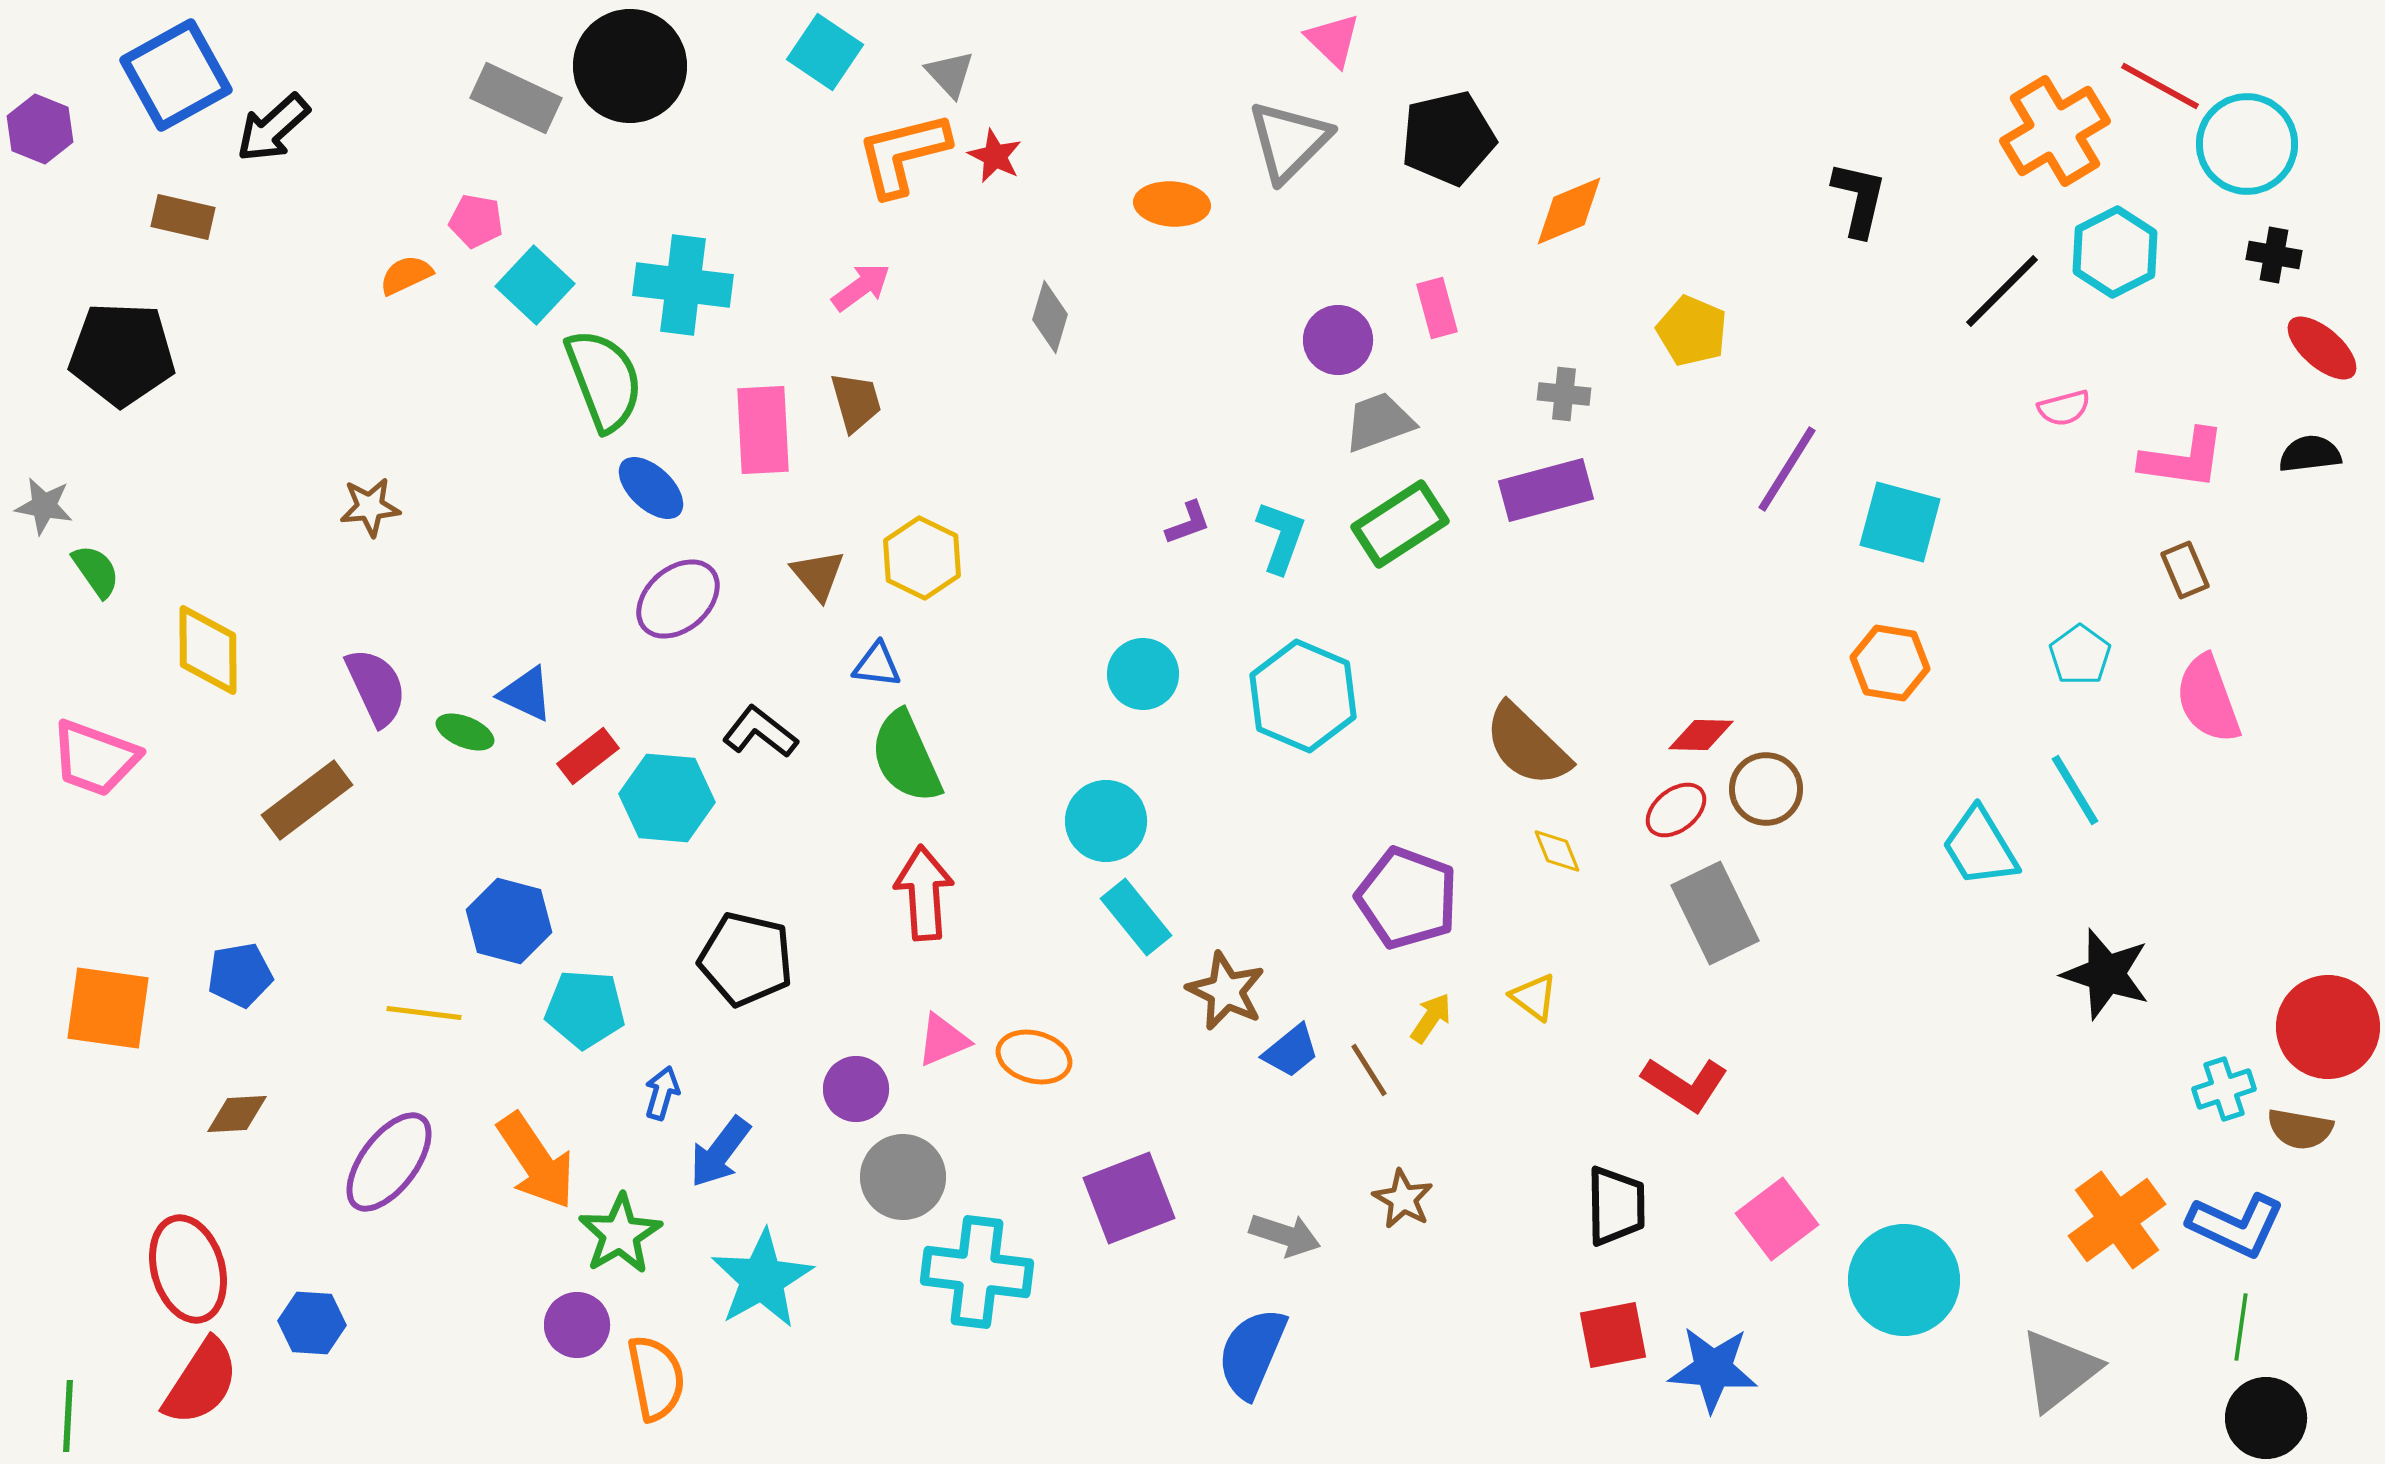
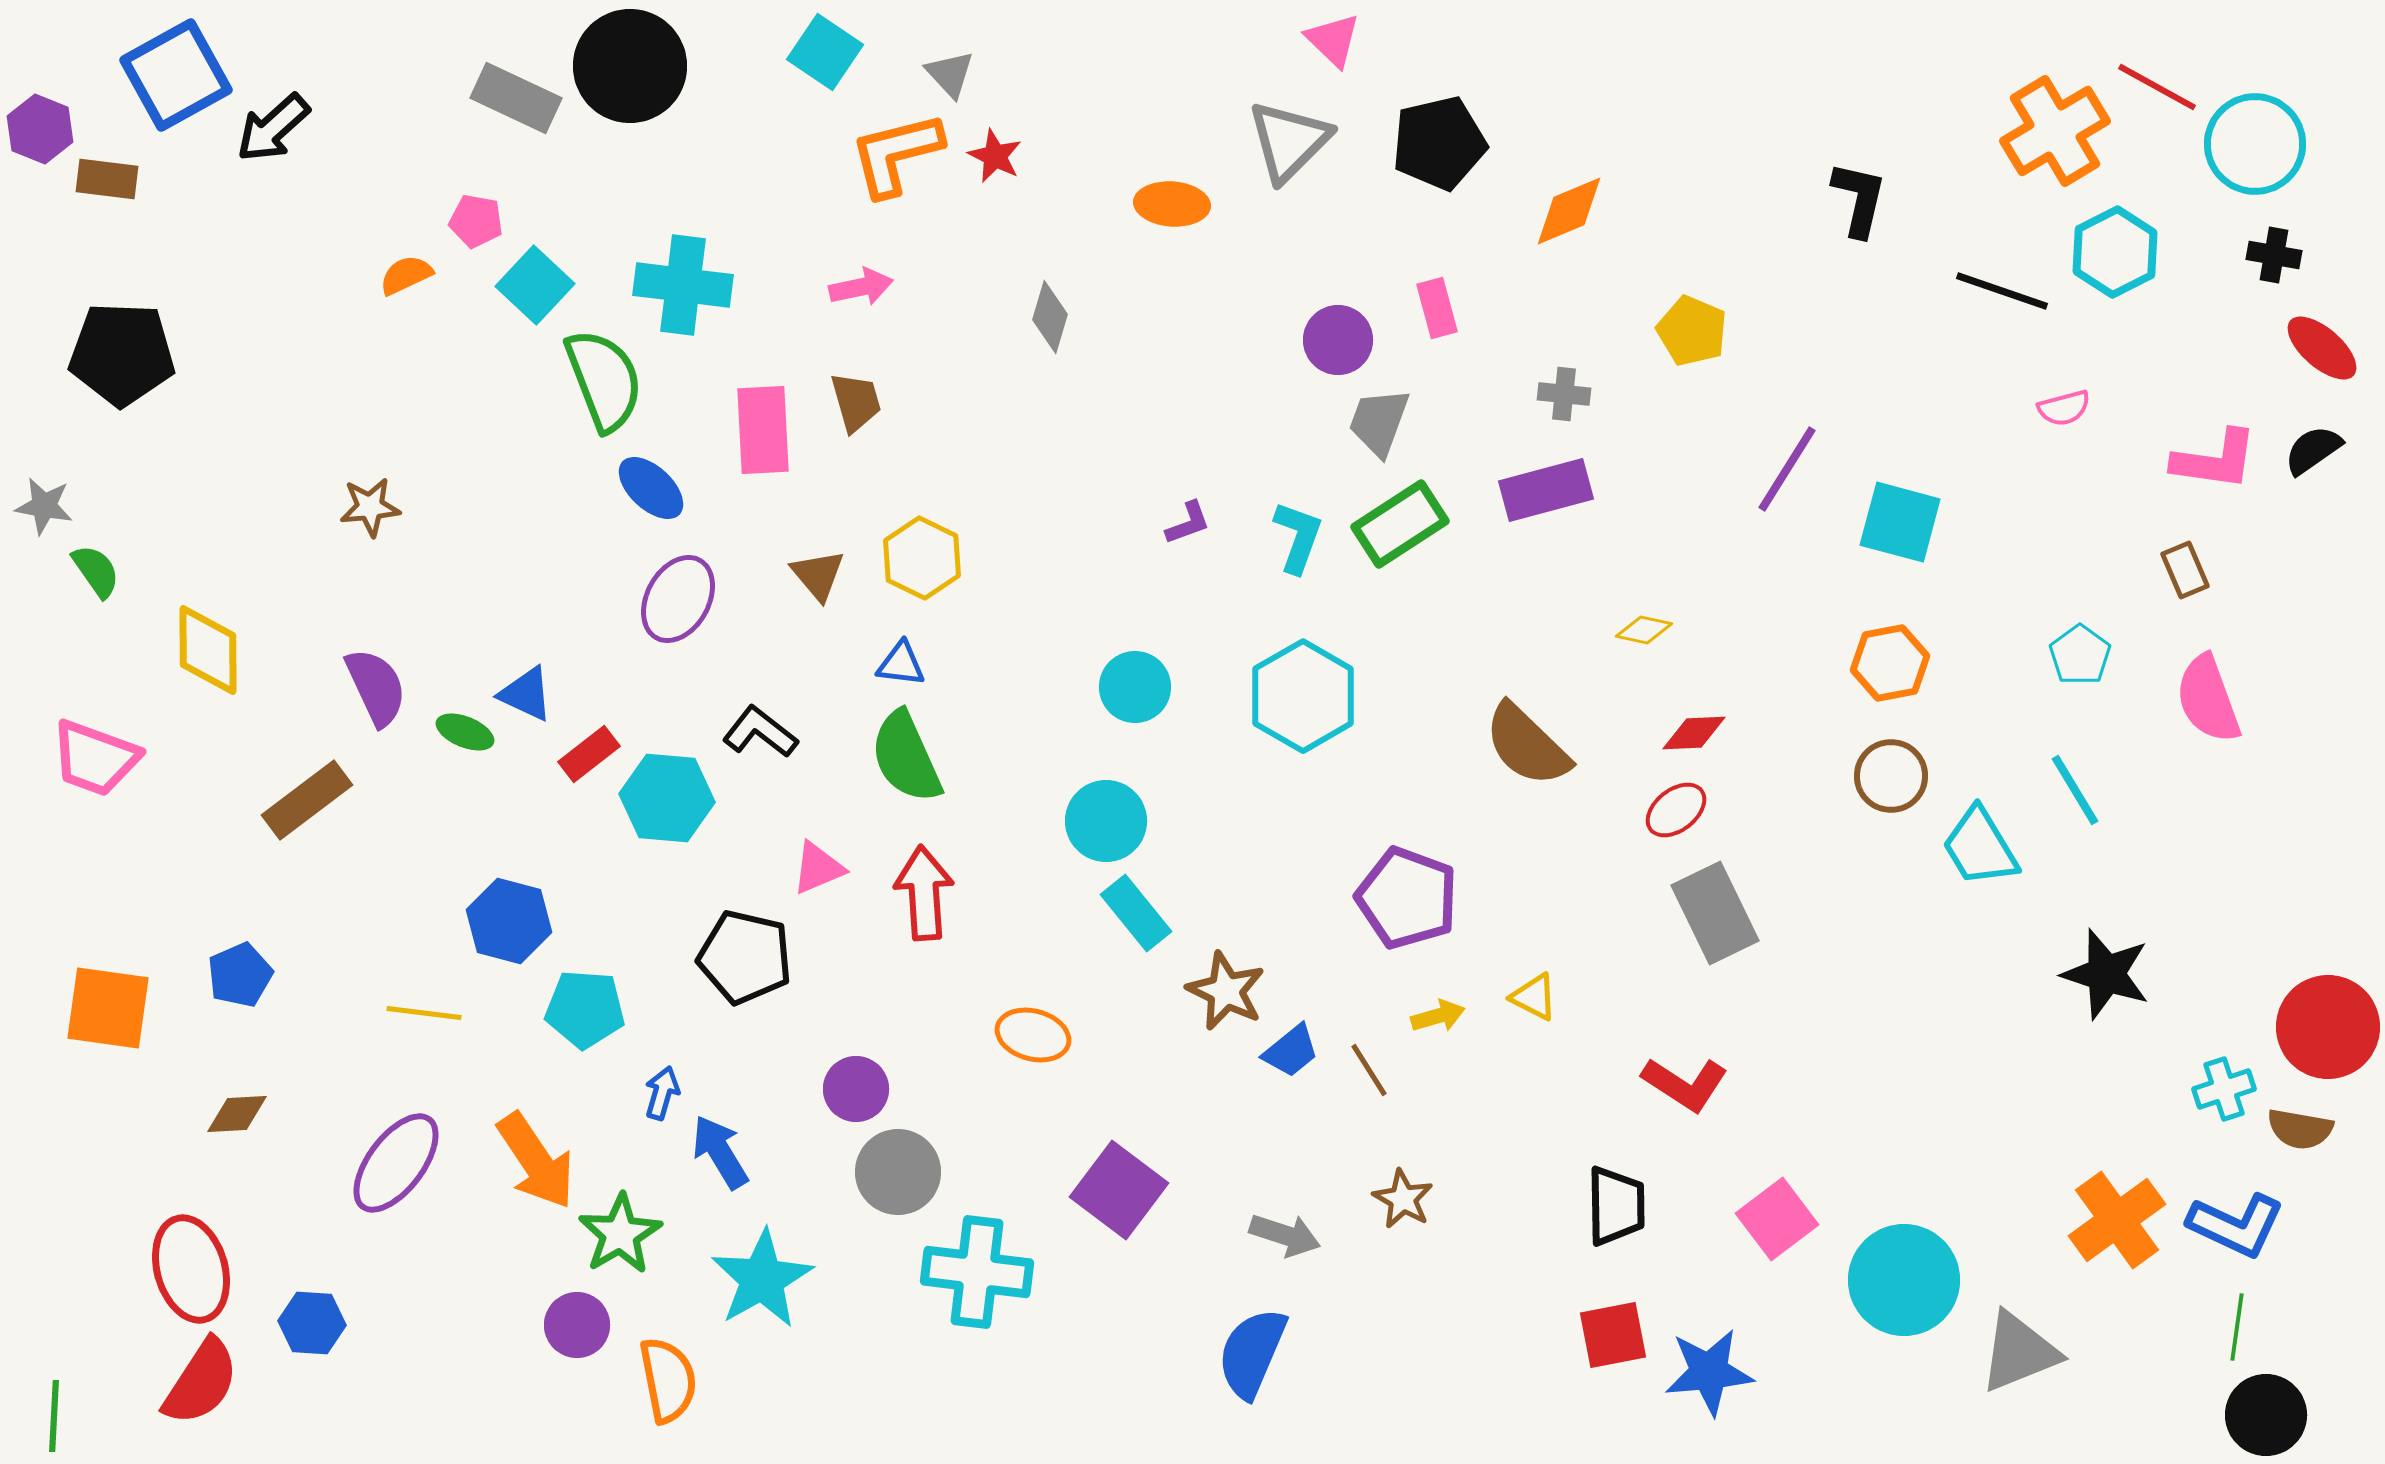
red line at (2160, 86): moved 3 px left, 1 px down
black pentagon at (1448, 138): moved 9 px left, 5 px down
cyan circle at (2247, 144): moved 8 px right
orange L-shape at (903, 154): moved 7 px left
brown rectangle at (183, 217): moved 76 px left, 38 px up; rotated 6 degrees counterclockwise
pink arrow at (861, 287): rotated 24 degrees clockwise
black line at (2002, 291): rotated 64 degrees clockwise
gray trapezoid at (1379, 422): rotated 50 degrees counterclockwise
black semicircle at (2310, 454): moved 3 px right, 4 px up; rotated 28 degrees counterclockwise
pink L-shape at (2183, 459): moved 32 px right, 1 px down
cyan L-shape at (1281, 537): moved 17 px right
purple ellipse at (678, 599): rotated 20 degrees counterclockwise
orange hexagon at (1890, 663): rotated 20 degrees counterclockwise
blue triangle at (877, 665): moved 24 px right, 1 px up
cyan circle at (1143, 674): moved 8 px left, 13 px down
cyan hexagon at (1303, 696): rotated 7 degrees clockwise
red diamond at (1701, 735): moved 7 px left, 2 px up; rotated 4 degrees counterclockwise
red rectangle at (588, 756): moved 1 px right, 2 px up
brown circle at (1766, 789): moved 125 px right, 13 px up
yellow diamond at (1557, 851): moved 87 px right, 221 px up; rotated 56 degrees counterclockwise
cyan rectangle at (1136, 917): moved 4 px up
black pentagon at (746, 959): moved 1 px left, 2 px up
blue pentagon at (240, 975): rotated 14 degrees counterclockwise
yellow triangle at (1534, 997): rotated 10 degrees counterclockwise
yellow arrow at (1431, 1018): moved 7 px right, 2 px up; rotated 40 degrees clockwise
pink triangle at (943, 1040): moved 125 px left, 172 px up
orange ellipse at (1034, 1057): moved 1 px left, 22 px up
blue arrow at (720, 1152): rotated 112 degrees clockwise
purple ellipse at (389, 1162): moved 7 px right, 1 px down
gray circle at (903, 1177): moved 5 px left, 5 px up
purple square at (1129, 1198): moved 10 px left, 8 px up; rotated 32 degrees counterclockwise
red ellipse at (188, 1269): moved 3 px right
green line at (2241, 1327): moved 4 px left
blue star at (1713, 1369): moved 4 px left, 3 px down; rotated 10 degrees counterclockwise
gray triangle at (2059, 1370): moved 40 px left, 18 px up; rotated 16 degrees clockwise
orange semicircle at (656, 1378): moved 12 px right, 2 px down
green line at (68, 1416): moved 14 px left
black circle at (2266, 1418): moved 3 px up
